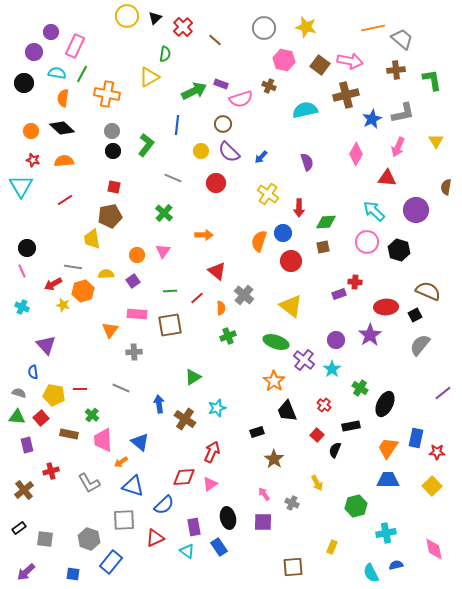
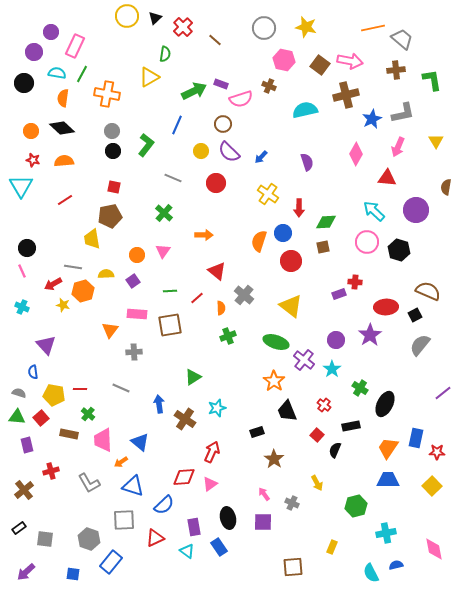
blue line at (177, 125): rotated 18 degrees clockwise
green cross at (92, 415): moved 4 px left, 1 px up
